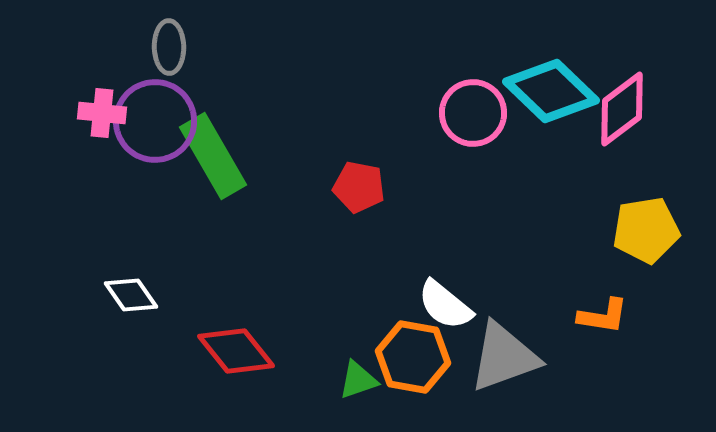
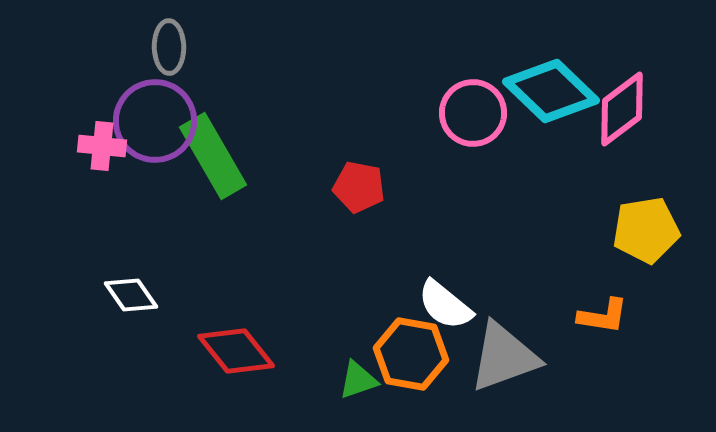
pink cross: moved 33 px down
orange hexagon: moved 2 px left, 3 px up
